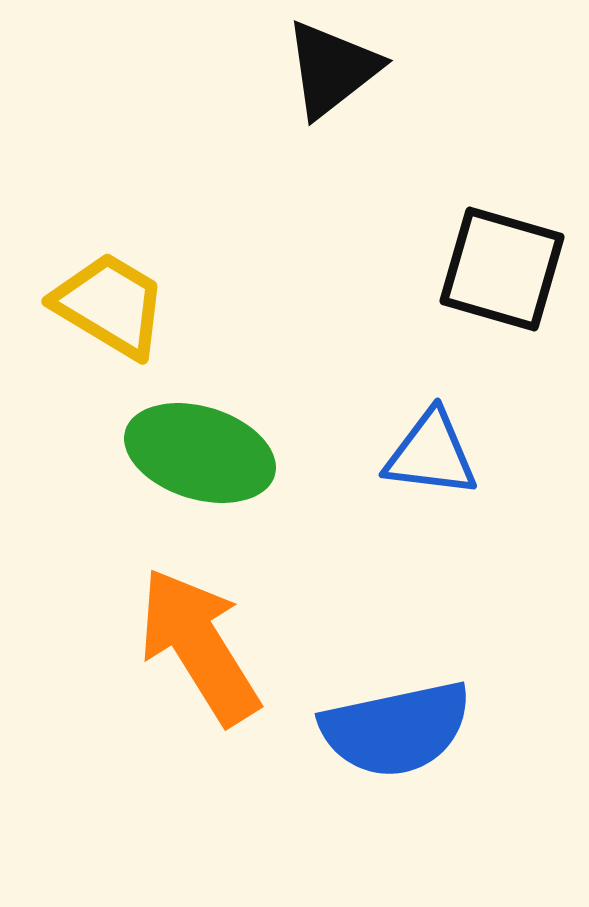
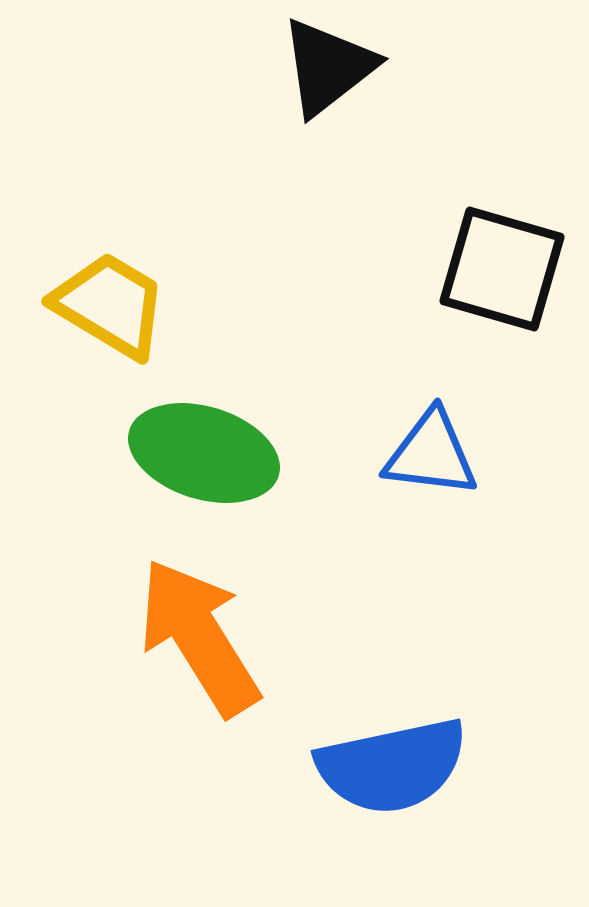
black triangle: moved 4 px left, 2 px up
green ellipse: moved 4 px right
orange arrow: moved 9 px up
blue semicircle: moved 4 px left, 37 px down
